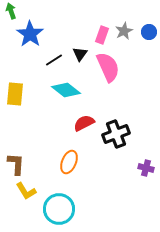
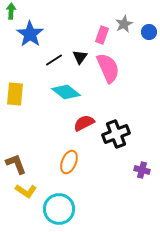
green arrow: rotated 21 degrees clockwise
gray star: moved 7 px up
black triangle: moved 3 px down
pink semicircle: moved 1 px down
cyan diamond: moved 2 px down
brown L-shape: rotated 25 degrees counterclockwise
purple cross: moved 4 px left, 2 px down
yellow L-shape: rotated 25 degrees counterclockwise
